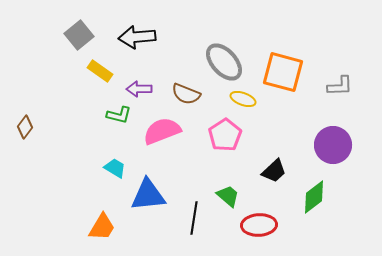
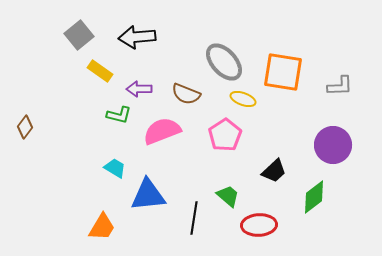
orange square: rotated 6 degrees counterclockwise
